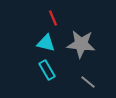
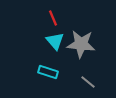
cyan triangle: moved 9 px right, 2 px up; rotated 36 degrees clockwise
cyan rectangle: moved 1 px right, 2 px down; rotated 42 degrees counterclockwise
